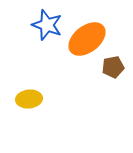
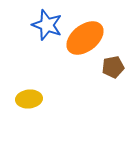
orange ellipse: moved 2 px left, 1 px up
